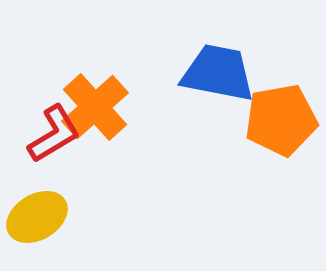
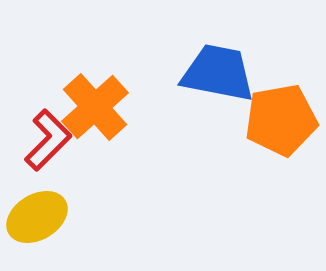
red L-shape: moved 6 px left, 6 px down; rotated 14 degrees counterclockwise
